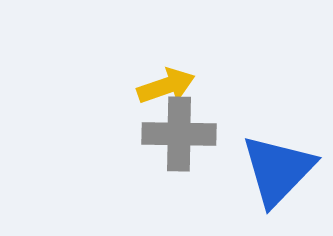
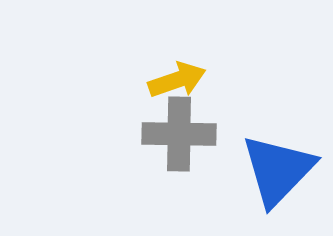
yellow arrow: moved 11 px right, 6 px up
